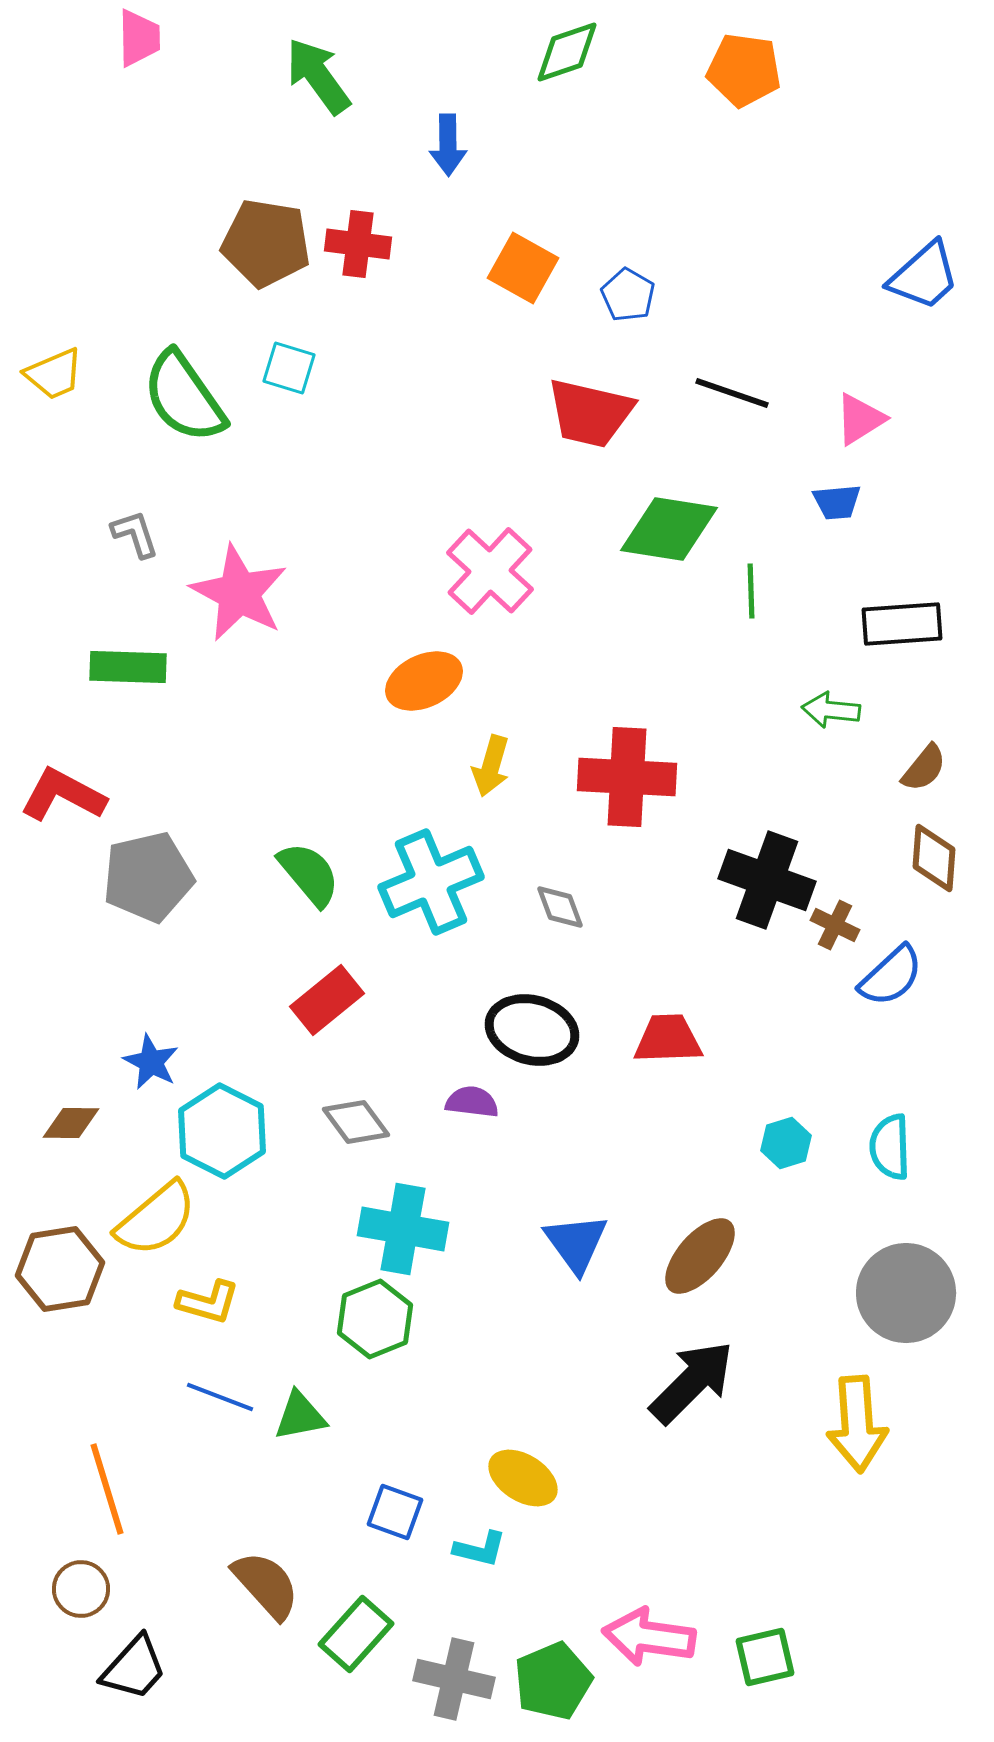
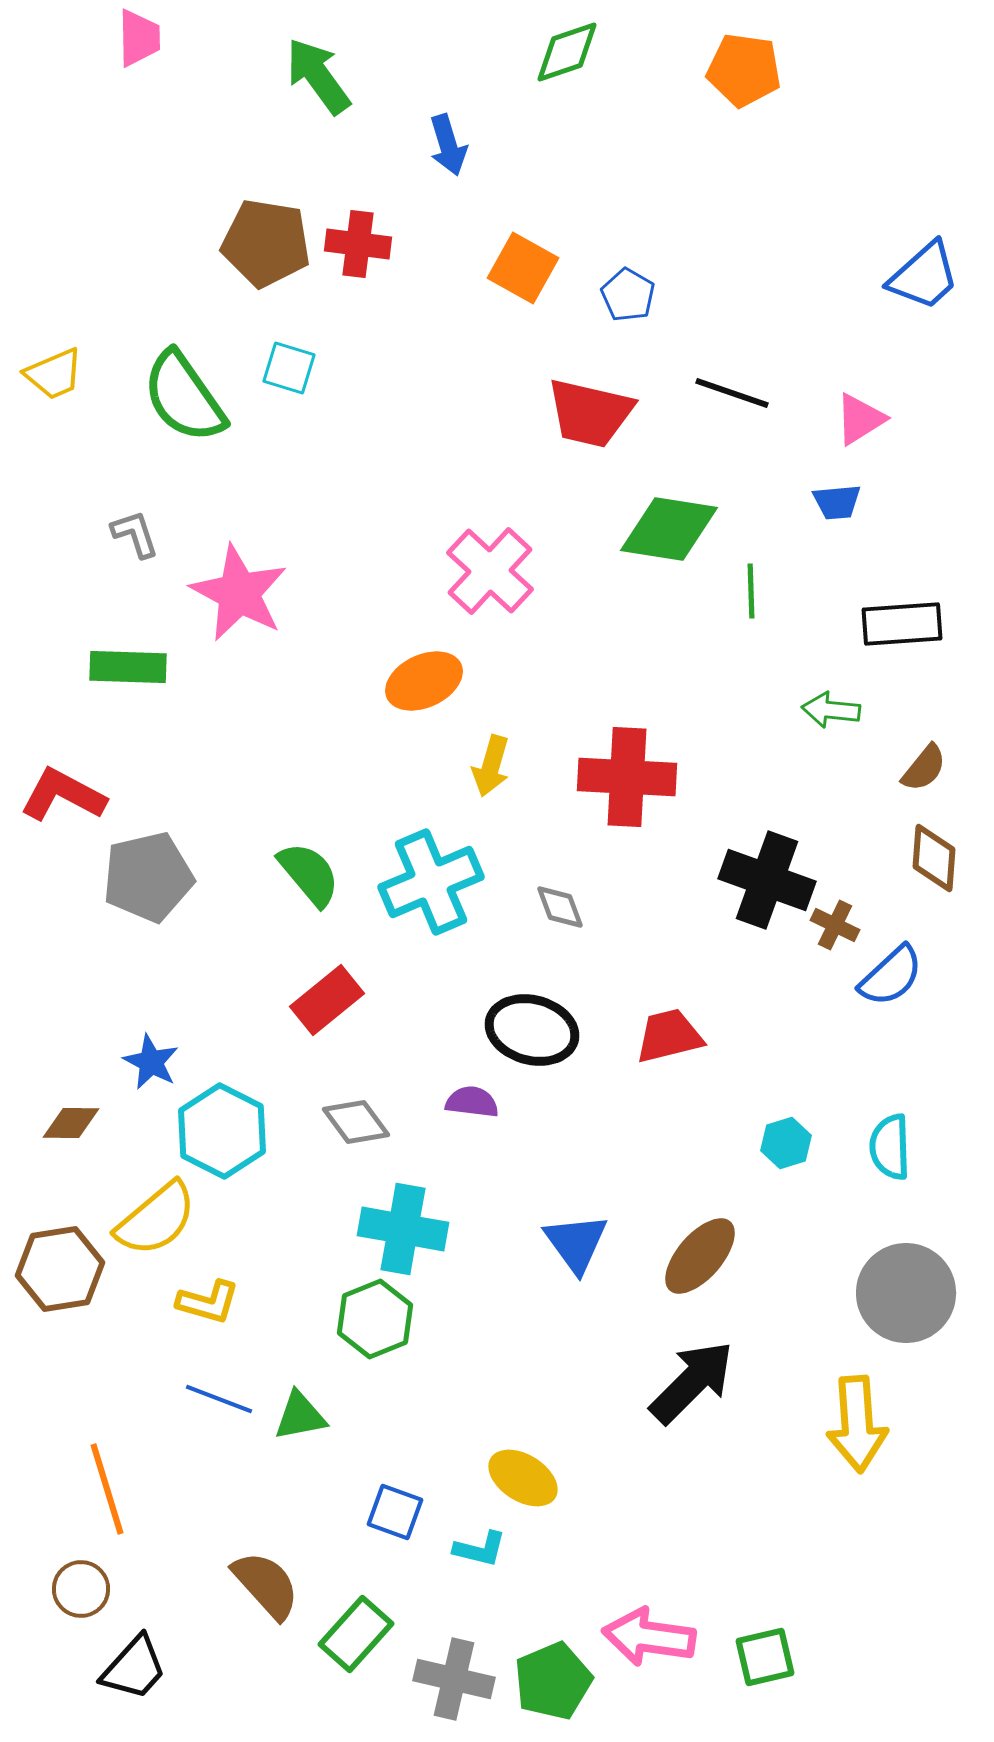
blue arrow at (448, 145): rotated 16 degrees counterclockwise
red trapezoid at (668, 1039): moved 1 px right, 3 px up; rotated 12 degrees counterclockwise
blue line at (220, 1397): moved 1 px left, 2 px down
